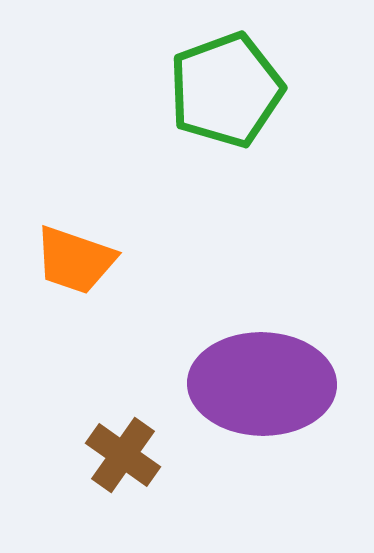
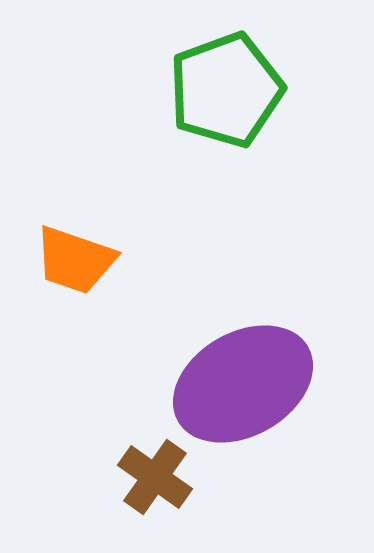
purple ellipse: moved 19 px left; rotated 31 degrees counterclockwise
brown cross: moved 32 px right, 22 px down
